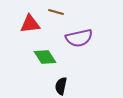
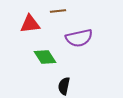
brown line: moved 2 px right, 1 px up; rotated 21 degrees counterclockwise
black semicircle: moved 3 px right
